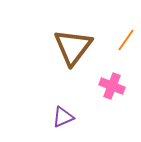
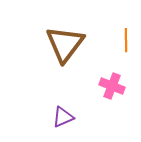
orange line: rotated 35 degrees counterclockwise
brown triangle: moved 8 px left, 3 px up
